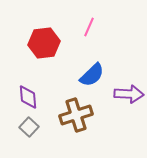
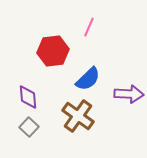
red hexagon: moved 9 px right, 8 px down
blue semicircle: moved 4 px left, 4 px down
brown cross: moved 2 px right, 1 px down; rotated 36 degrees counterclockwise
